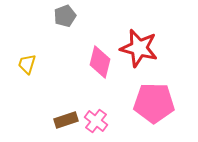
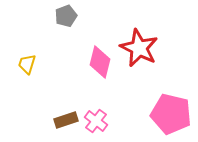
gray pentagon: moved 1 px right
red star: rotated 12 degrees clockwise
pink pentagon: moved 17 px right, 11 px down; rotated 12 degrees clockwise
